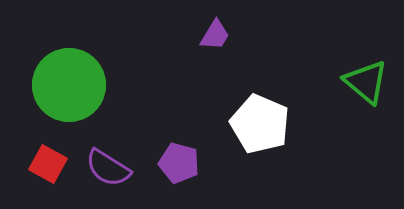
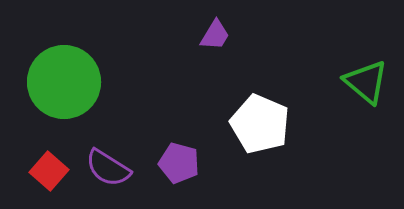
green circle: moved 5 px left, 3 px up
red square: moved 1 px right, 7 px down; rotated 12 degrees clockwise
